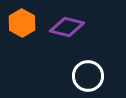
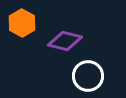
purple diamond: moved 2 px left, 14 px down
